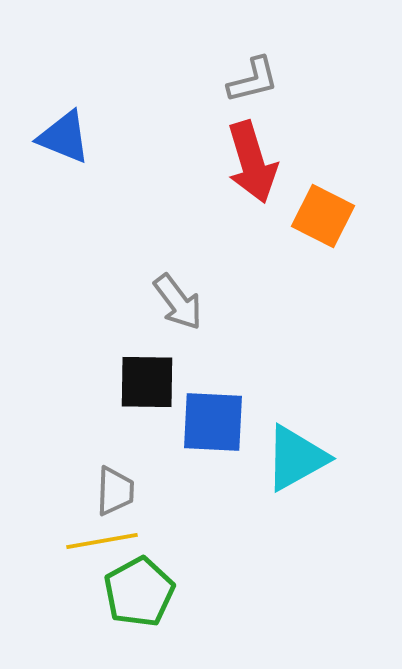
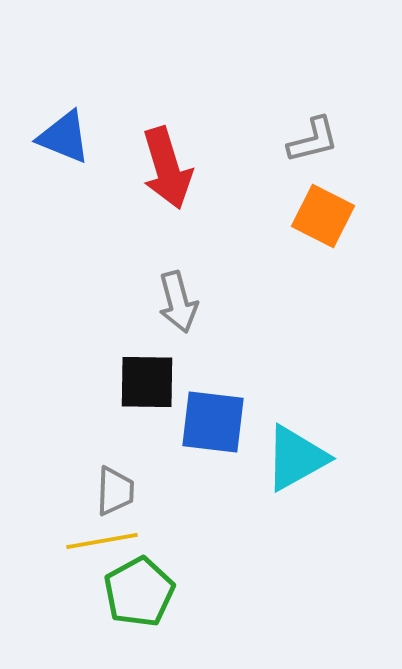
gray L-shape: moved 60 px right, 60 px down
red arrow: moved 85 px left, 6 px down
gray arrow: rotated 22 degrees clockwise
blue square: rotated 4 degrees clockwise
